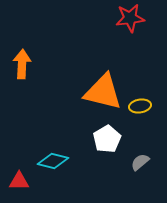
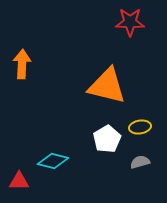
red star: moved 4 px down; rotated 8 degrees clockwise
orange triangle: moved 4 px right, 6 px up
yellow ellipse: moved 21 px down
gray semicircle: rotated 24 degrees clockwise
